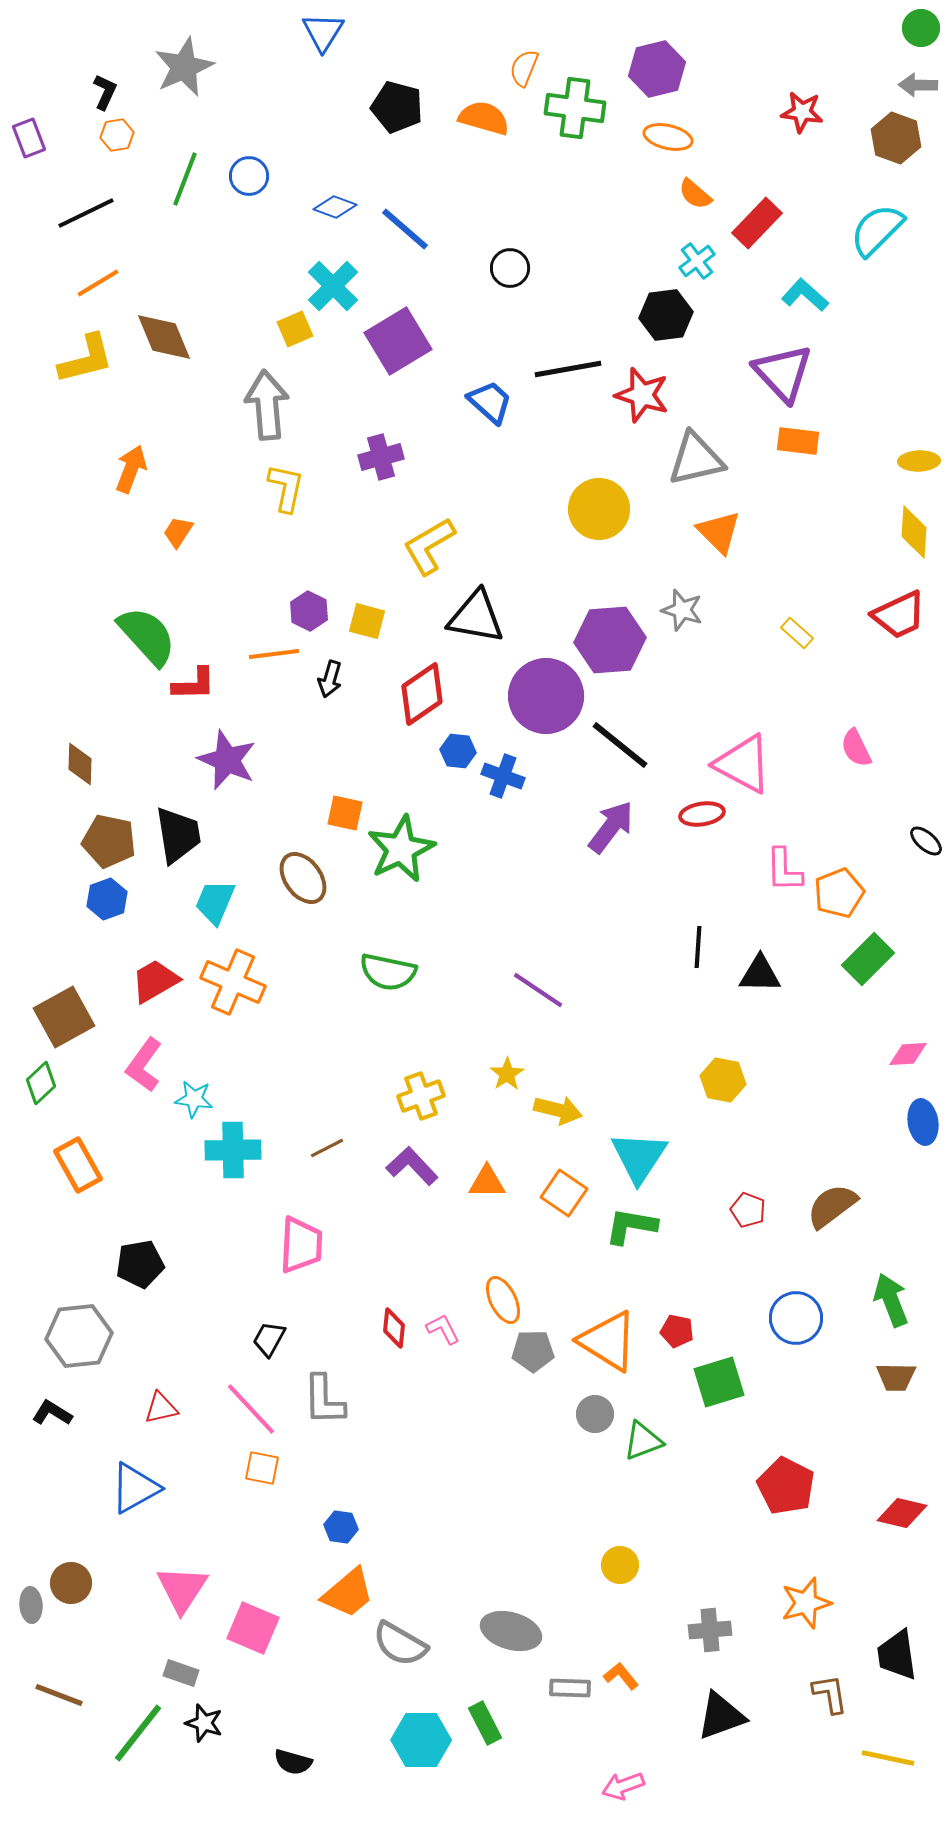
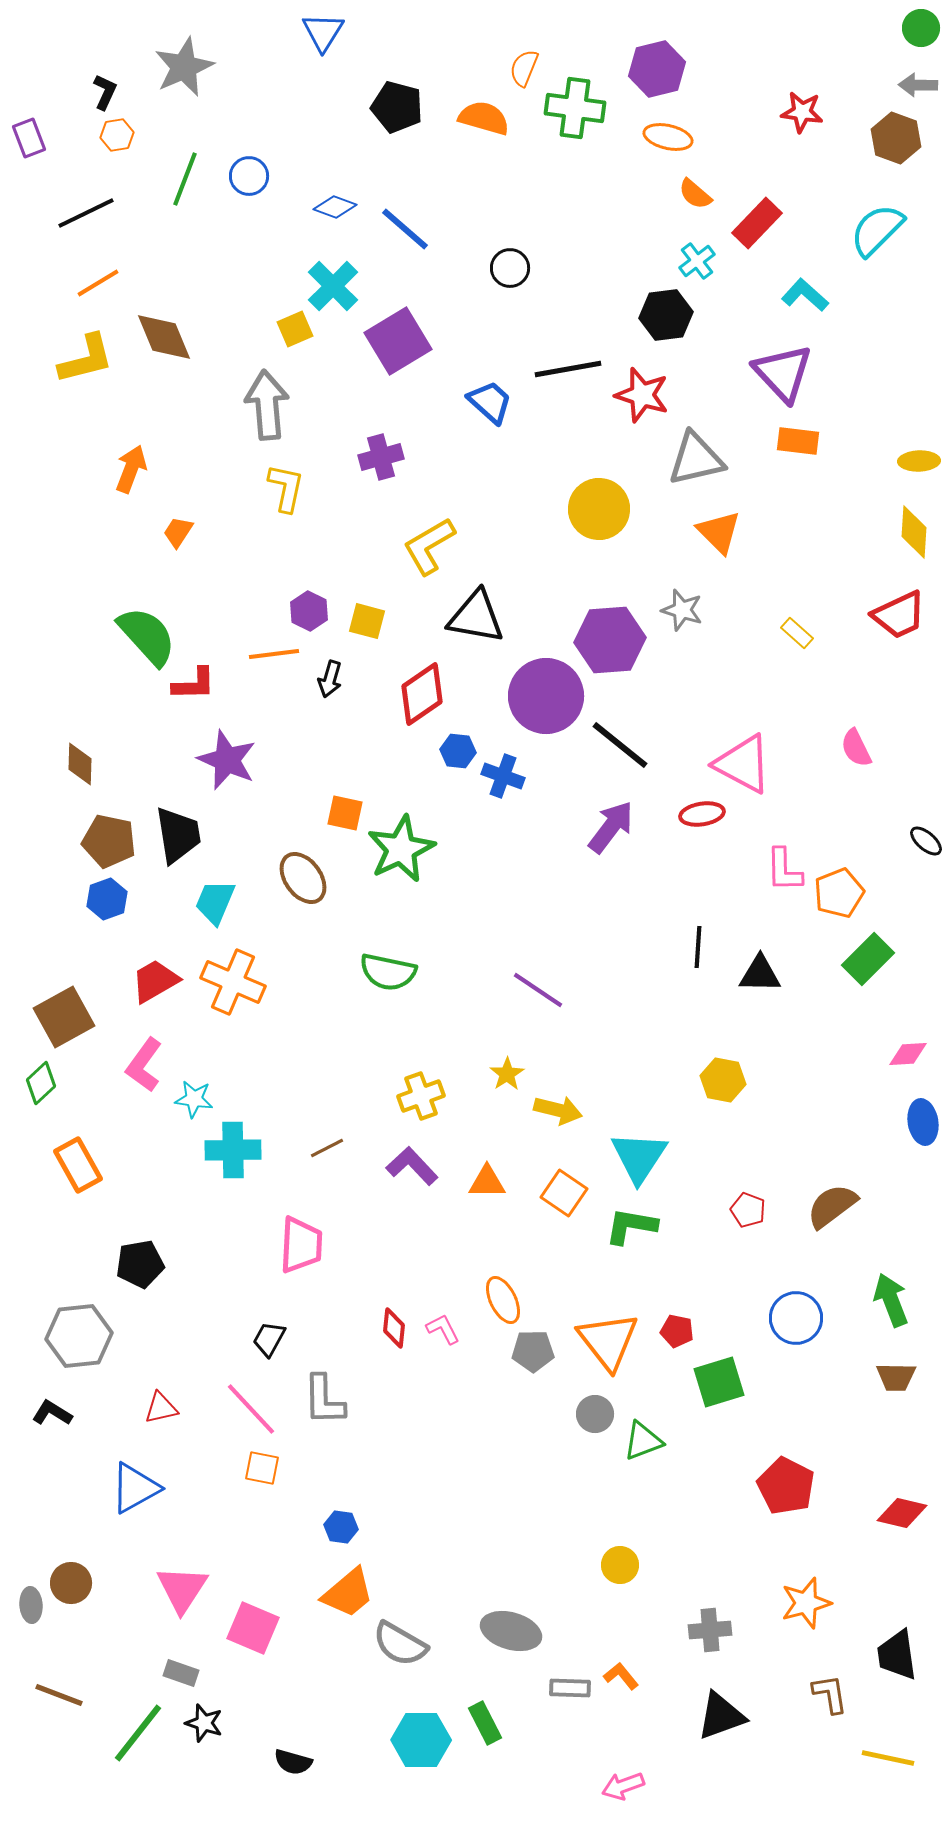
orange triangle at (608, 1341): rotated 20 degrees clockwise
